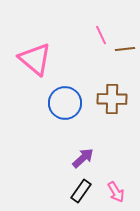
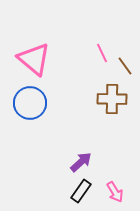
pink line: moved 1 px right, 18 px down
brown line: moved 17 px down; rotated 60 degrees clockwise
pink triangle: moved 1 px left
blue circle: moved 35 px left
purple arrow: moved 2 px left, 4 px down
pink arrow: moved 1 px left
